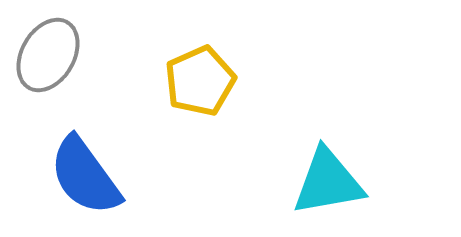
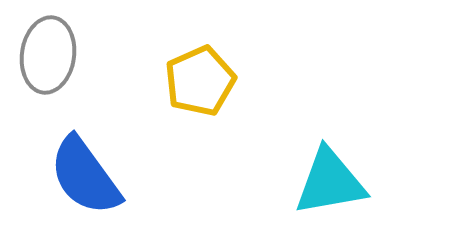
gray ellipse: rotated 22 degrees counterclockwise
cyan triangle: moved 2 px right
